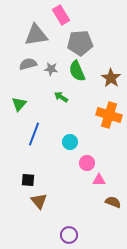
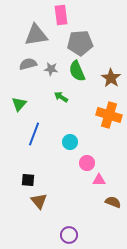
pink rectangle: rotated 24 degrees clockwise
